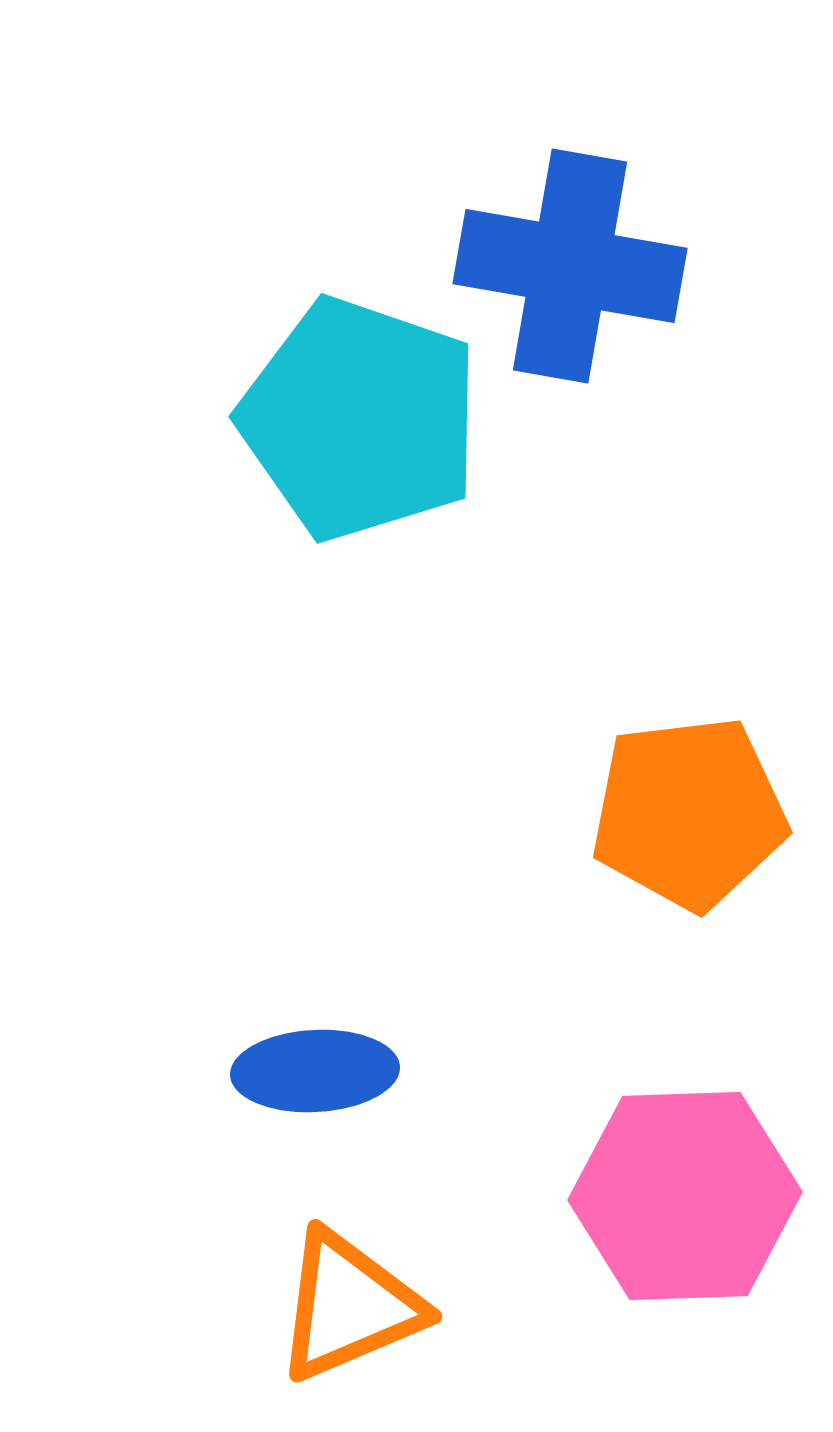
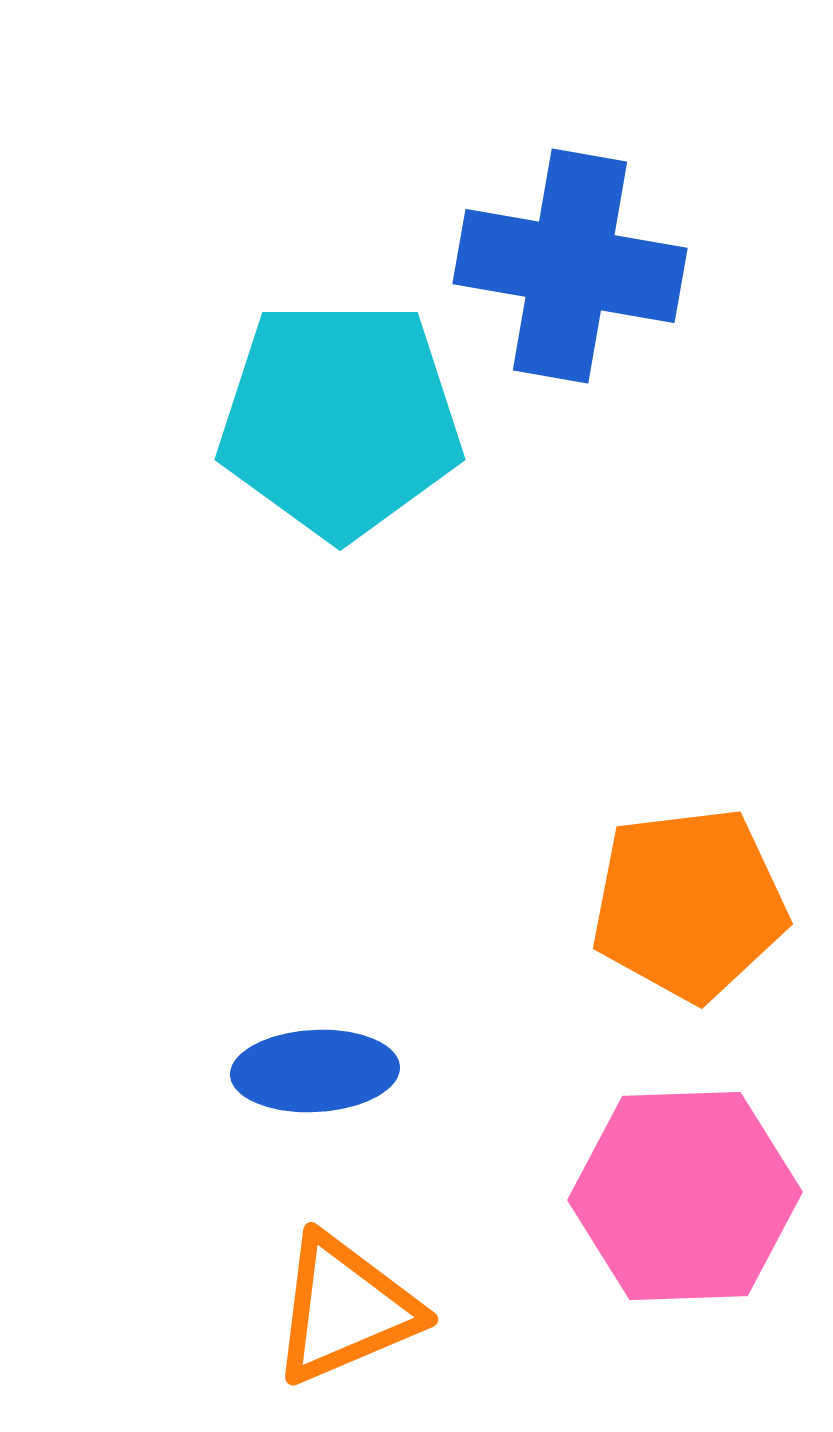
cyan pentagon: moved 20 px left; rotated 19 degrees counterclockwise
orange pentagon: moved 91 px down
orange triangle: moved 4 px left, 3 px down
